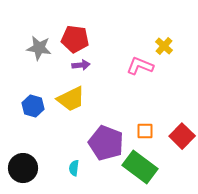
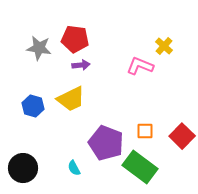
cyan semicircle: rotated 35 degrees counterclockwise
